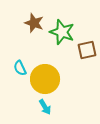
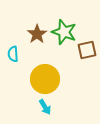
brown star: moved 3 px right, 11 px down; rotated 18 degrees clockwise
green star: moved 2 px right
cyan semicircle: moved 7 px left, 14 px up; rotated 21 degrees clockwise
